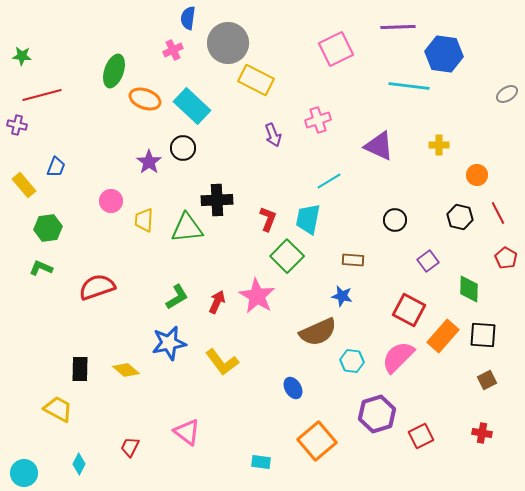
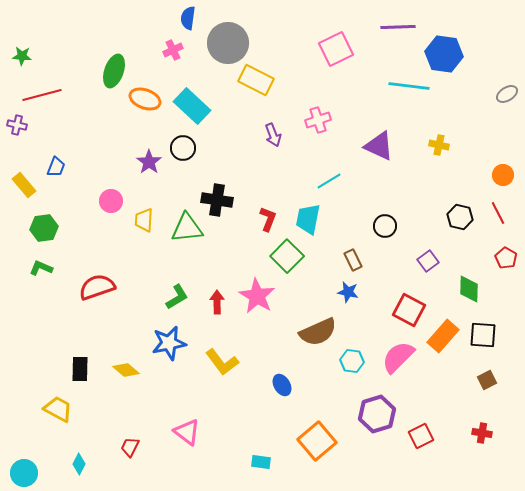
yellow cross at (439, 145): rotated 12 degrees clockwise
orange circle at (477, 175): moved 26 px right
black cross at (217, 200): rotated 12 degrees clockwise
black circle at (395, 220): moved 10 px left, 6 px down
green hexagon at (48, 228): moved 4 px left
brown rectangle at (353, 260): rotated 60 degrees clockwise
blue star at (342, 296): moved 6 px right, 4 px up
red arrow at (217, 302): rotated 25 degrees counterclockwise
blue ellipse at (293, 388): moved 11 px left, 3 px up
